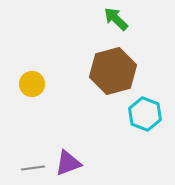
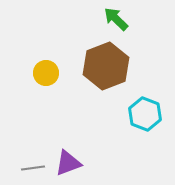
brown hexagon: moved 7 px left, 5 px up; rotated 6 degrees counterclockwise
yellow circle: moved 14 px right, 11 px up
